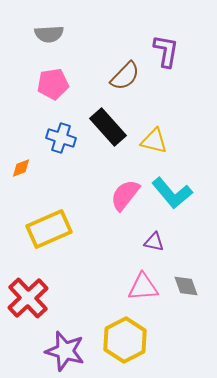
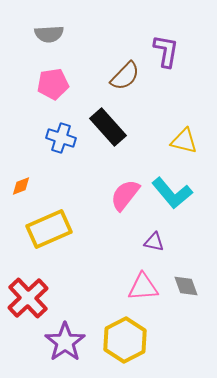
yellow triangle: moved 30 px right
orange diamond: moved 18 px down
purple star: moved 9 px up; rotated 21 degrees clockwise
